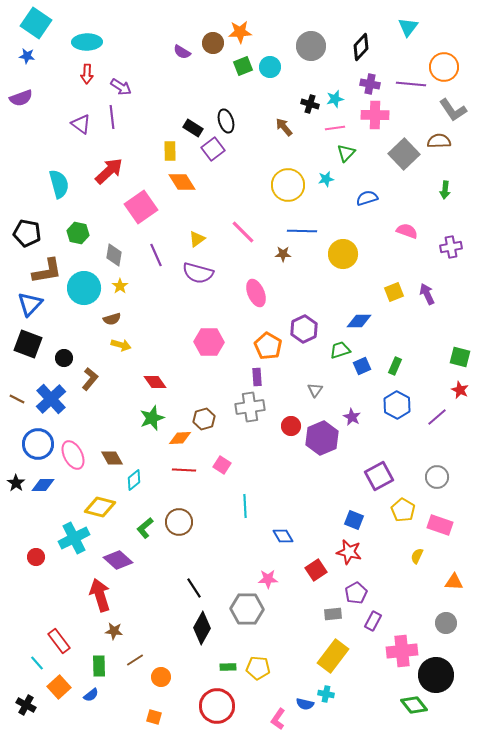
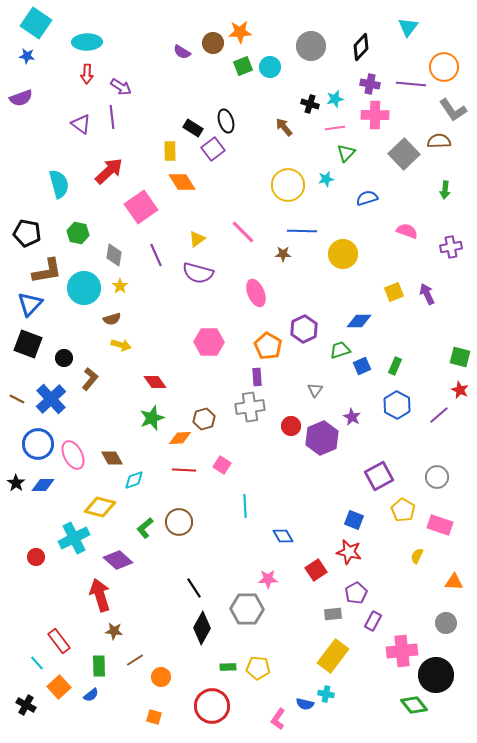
purple line at (437, 417): moved 2 px right, 2 px up
cyan diamond at (134, 480): rotated 20 degrees clockwise
red circle at (217, 706): moved 5 px left
